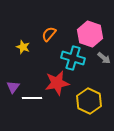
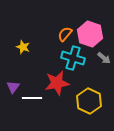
orange semicircle: moved 16 px right
